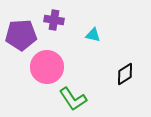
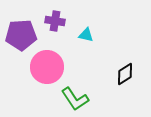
purple cross: moved 1 px right, 1 px down
cyan triangle: moved 7 px left
green L-shape: moved 2 px right
